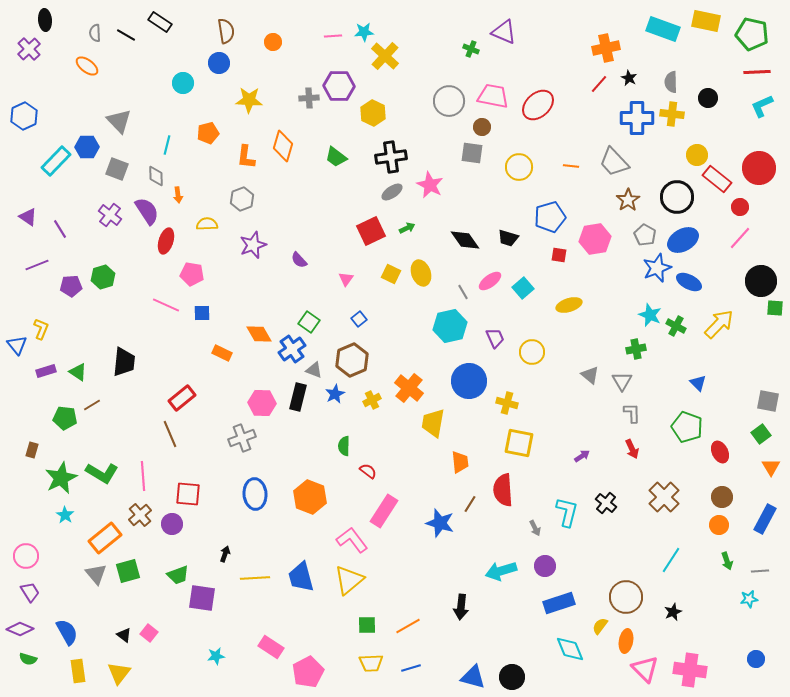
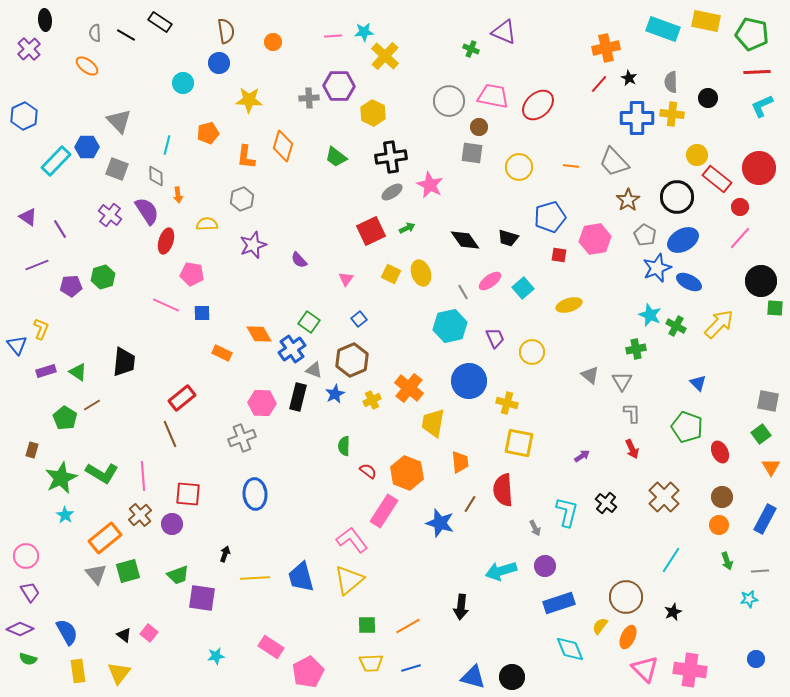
brown circle at (482, 127): moved 3 px left
green pentagon at (65, 418): rotated 25 degrees clockwise
orange hexagon at (310, 497): moved 97 px right, 24 px up
orange ellipse at (626, 641): moved 2 px right, 4 px up; rotated 15 degrees clockwise
